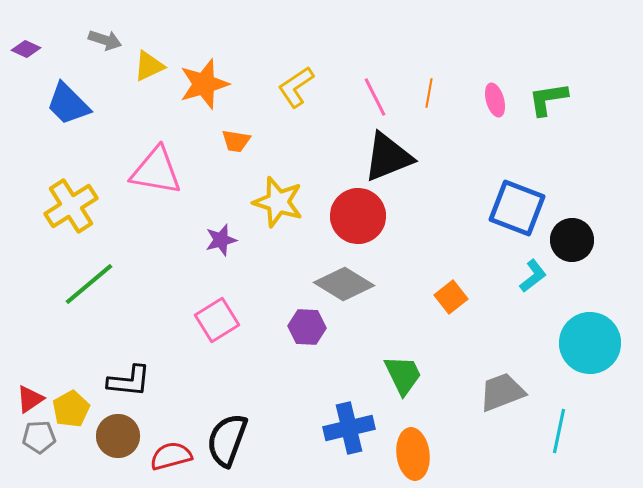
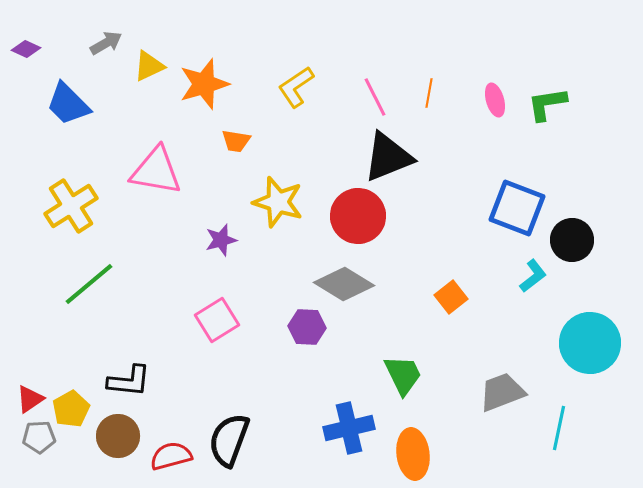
gray arrow: moved 1 px right, 3 px down; rotated 48 degrees counterclockwise
green L-shape: moved 1 px left, 5 px down
cyan line: moved 3 px up
black semicircle: moved 2 px right
